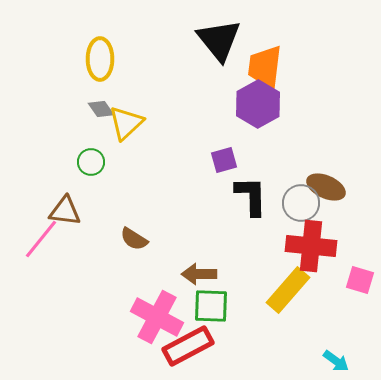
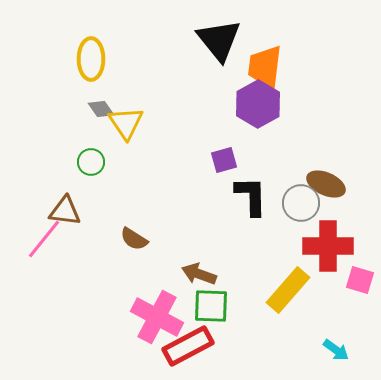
yellow ellipse: moved 9 px left
yellow triangle: rotated 21 degrees counterclockwise
brown ellipse: moved 3 px up
pink line: moved 3 px right
red cross: moved 17 px right; rotated 6 degrees counterclockwise
brown arrow: rotated 20 degrees clockwise
cyan arrow: moved 11 px up
